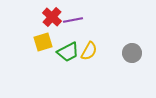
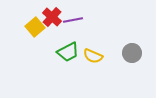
yellow square: moved 8 px left, 15 px up; rotated 24 degrees counterclockwise
yellow semicircle: moved 4 px right, 5 px down; rotated 84 degrees clockwise
